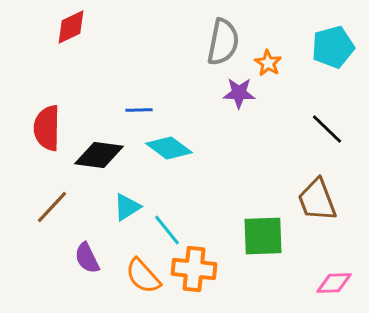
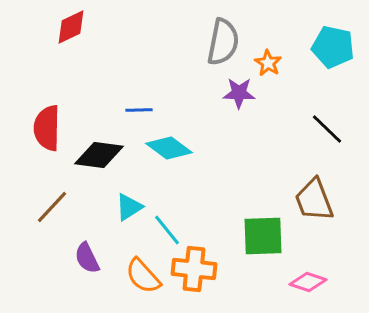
cyan pentagon: rotated 27 degrees clockwise
brown trapezoid: moved 3 px left
cyan triangle: moved 2 px right
pink diamond: moved 26 px left, 1 px up; rotated 21 degrees clockwise
